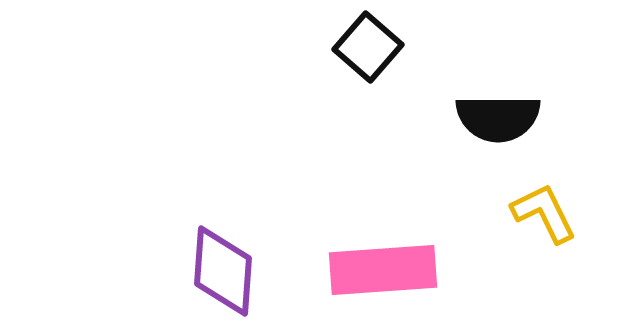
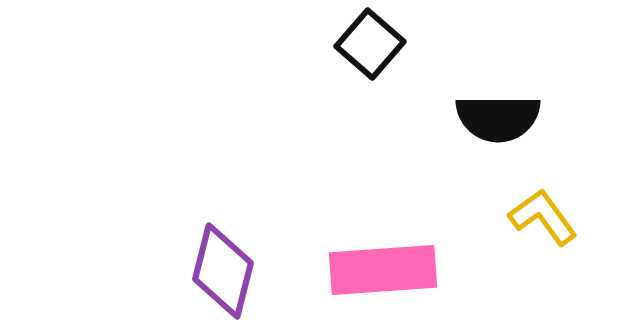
black square: moved 2 px right, 3 px up
yellow L-shape: moved 1 px left, 4 px down; rotated 10 degrees counterclockwise
purple diamond: rotated 10 degrees clockwise
